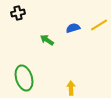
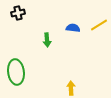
blue semicircle: rotated 24 degrees clockwise
green arrow: rotated 128 degrees counterclockwise
green ellipse: moved 8 px left, 6 px up; rotated 10 degrees clockwise
